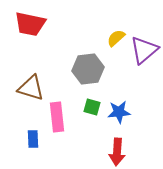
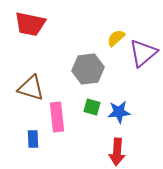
purple triangle: moved 1 px left, 3 px down
